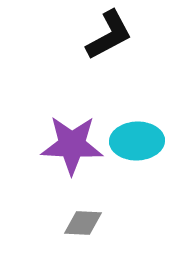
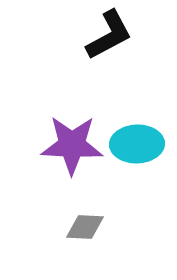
cyan ellipse: moved 3 px down
gray diamond: moved 2 px right, 4 px down
